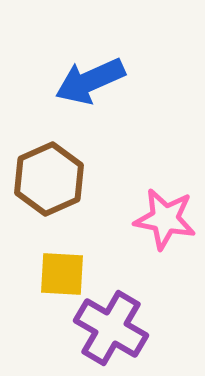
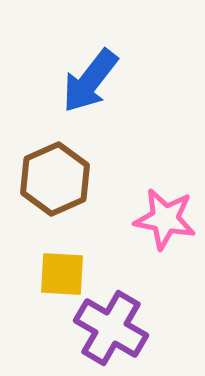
blue arrow: rotated 28 degrees counterclockwise
brown hexagon: moved 6 px right
